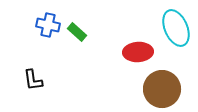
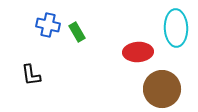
cyan ellipse: rotated 21 degrees clockwise
green rectangle: rotated 18 degrees clockwise
black L-shape: moved 2 px left, 5 px up
